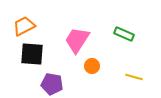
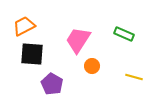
pink trapezoid: moved 1 px right
purple pentagon: rotated 20 degrees clockwise
